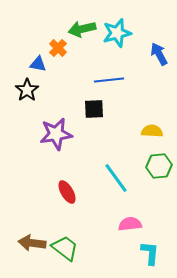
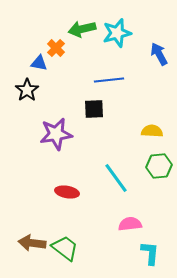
orange cross: moved 2 px left
blue triangle: moved 1 px right, 1 px up
red ellipse: rotated 50 degrees counterclockwise
